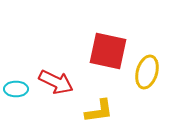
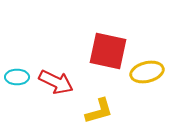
yellow ellipse: rotated 60 degrees clockwise
cyan ellipse: moved 1 px right, 12 px up
yellow L-shape: rotated 8 degrees counterclockwise
